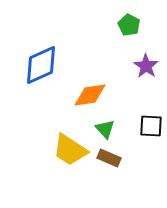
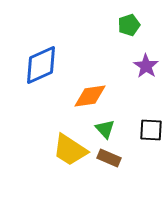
green pentagon: rotated 25 degrees clockwise
orange diamond: moved 1 px down
black square: moved 4 px down
